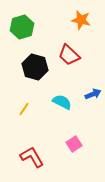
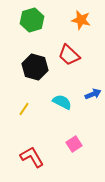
green hexagon: moved 10 px right, 7 px up
